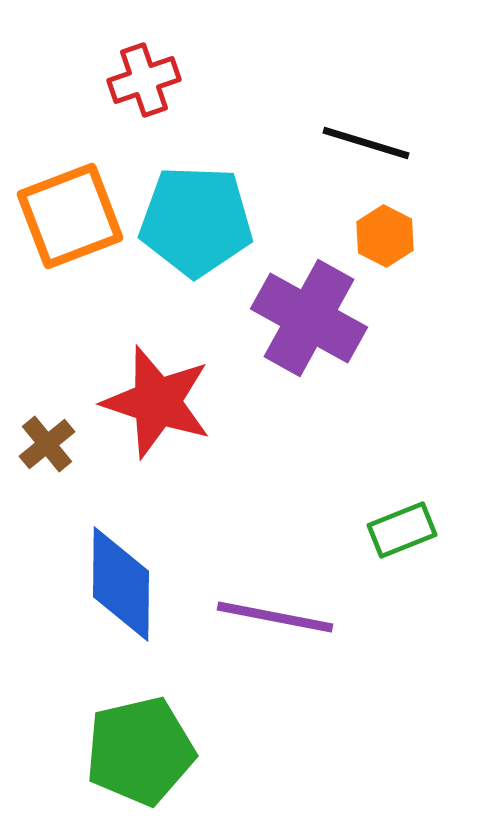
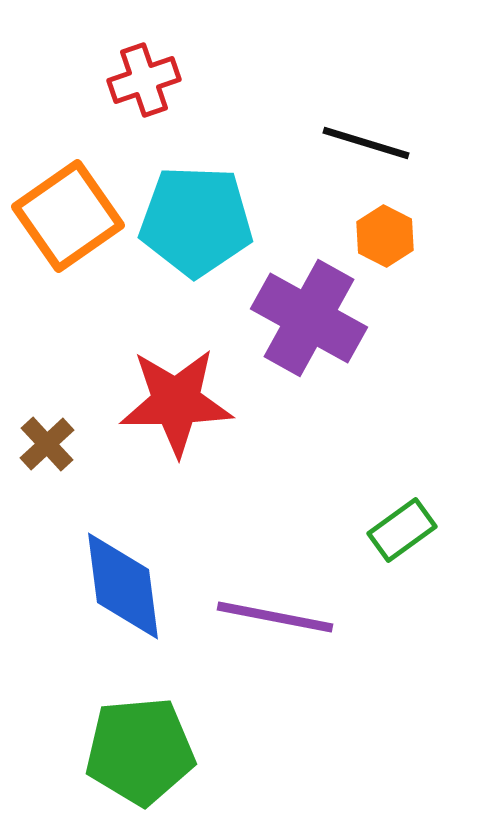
orange square: moved 2 px left; rotated 14 degrees counterclockwise
red star: moved 19 px right; rotated 19 degrees counterclockwise
brown cross: rotated 4 degrees counterclockwise
green rectangle: rotated 14 degrees counterclockwise
blue diamond: moved 2 px right, 2 px down; rotated 8 degrees counterclockwise
green pentagon: rotated 8 degrees clockwise
